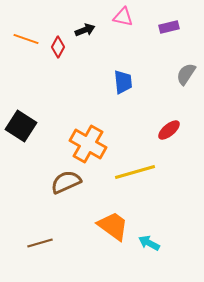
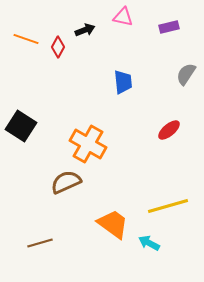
yellow line: moved 33 px right, 34 px down
orange trapezoid: moved 2 px up
